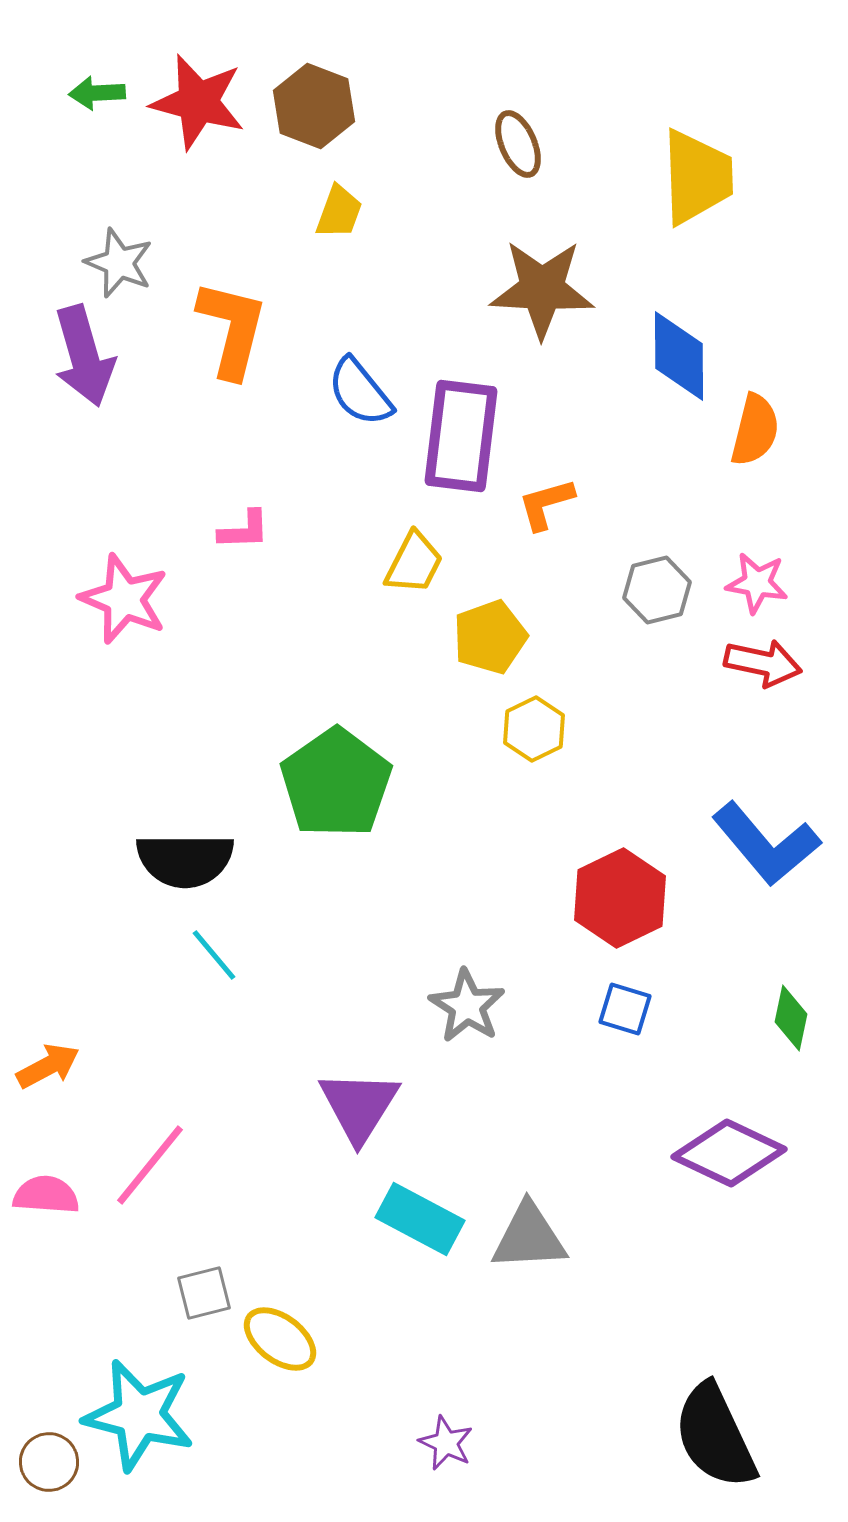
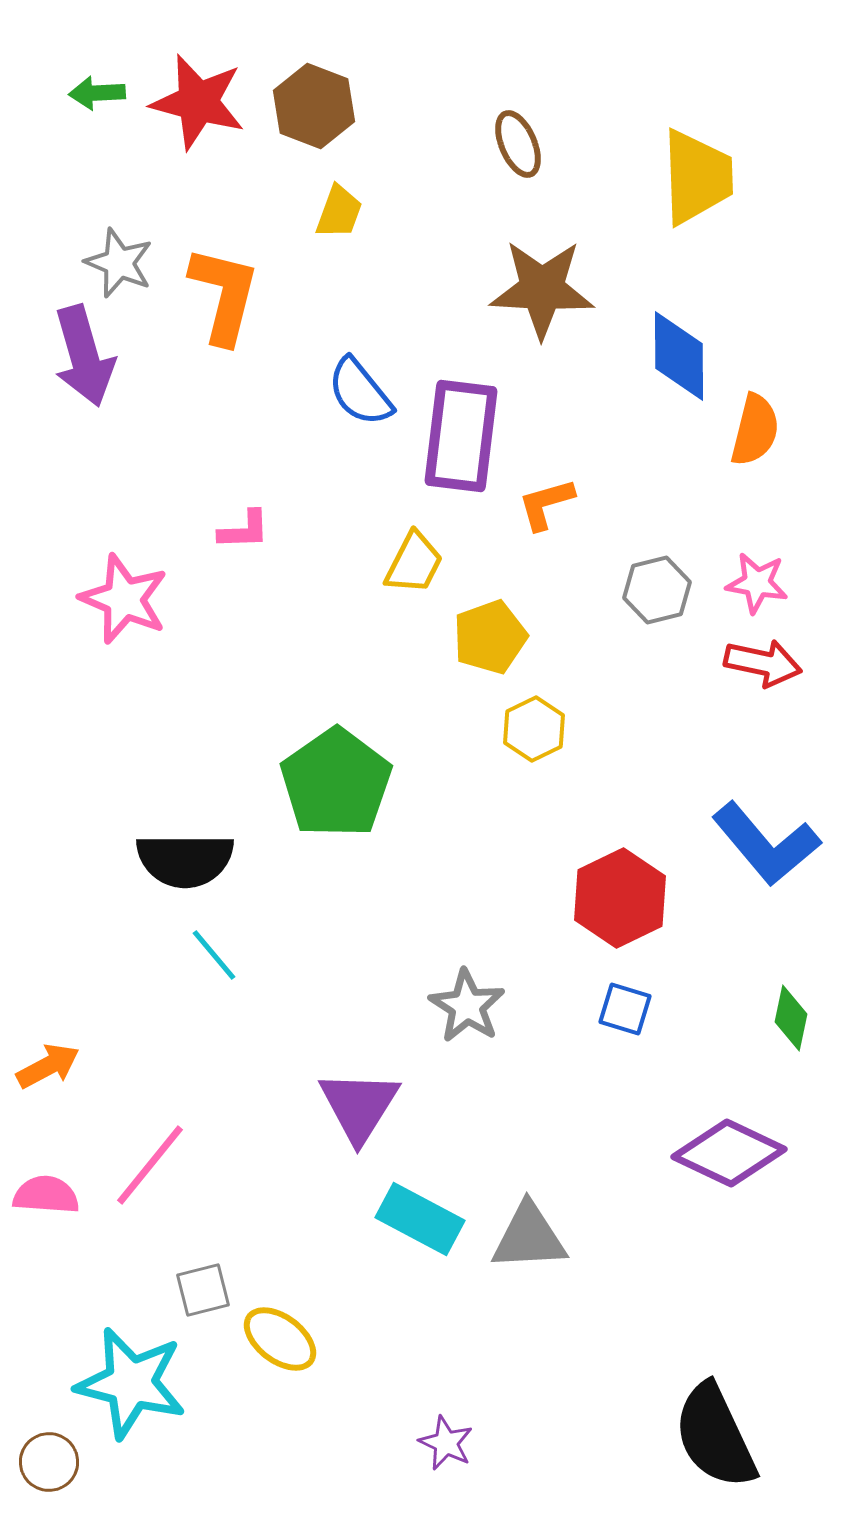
orange L-shape at (232, 329): moved 8 px left, 34 px up
gray square at (204, 1293): moved 1 px left, 3 px up
cyan star at (139, 1415): moved 8 px left, 32 px up
